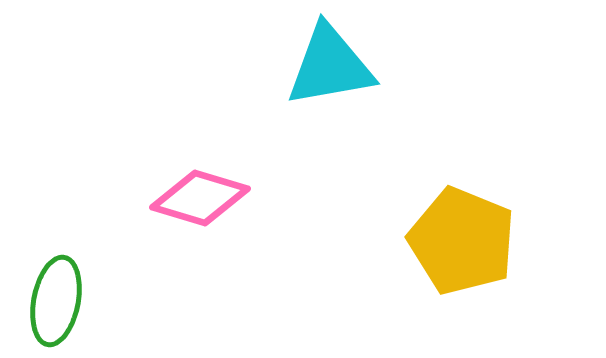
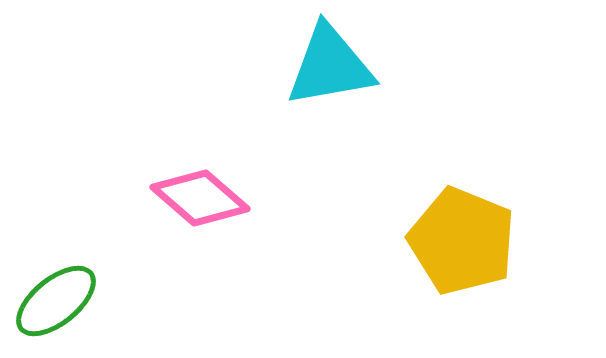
pink diamond: rotated 24 degrees clockwise
green ellipse: rotated 40 degrees clockwise
